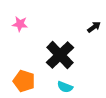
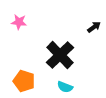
pink star: moved 1 px left, 2 px up
